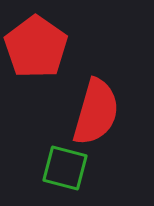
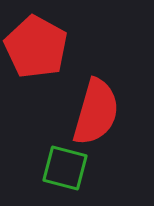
red pentagon: rotated 6 degrees counterclockwise
